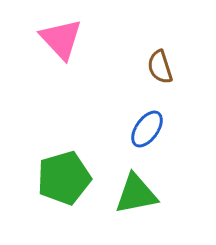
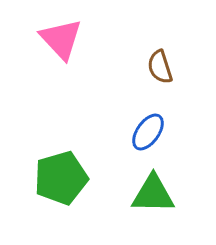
blue ellipse: moved 1 px right, 3 px down
green pentagon: moved 3 px left
green triangle: moved 17 px right; rotated 12 degrees clockwise
